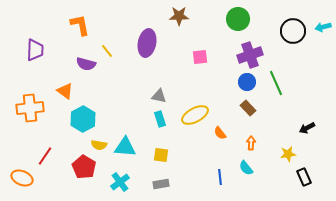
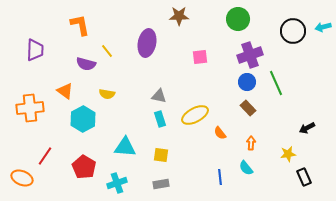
yellow semicircle: moved 8 px right, 51 px up
cyan cross: moved 3 px left, 1 px down; rotated 18 degrees clockwise
